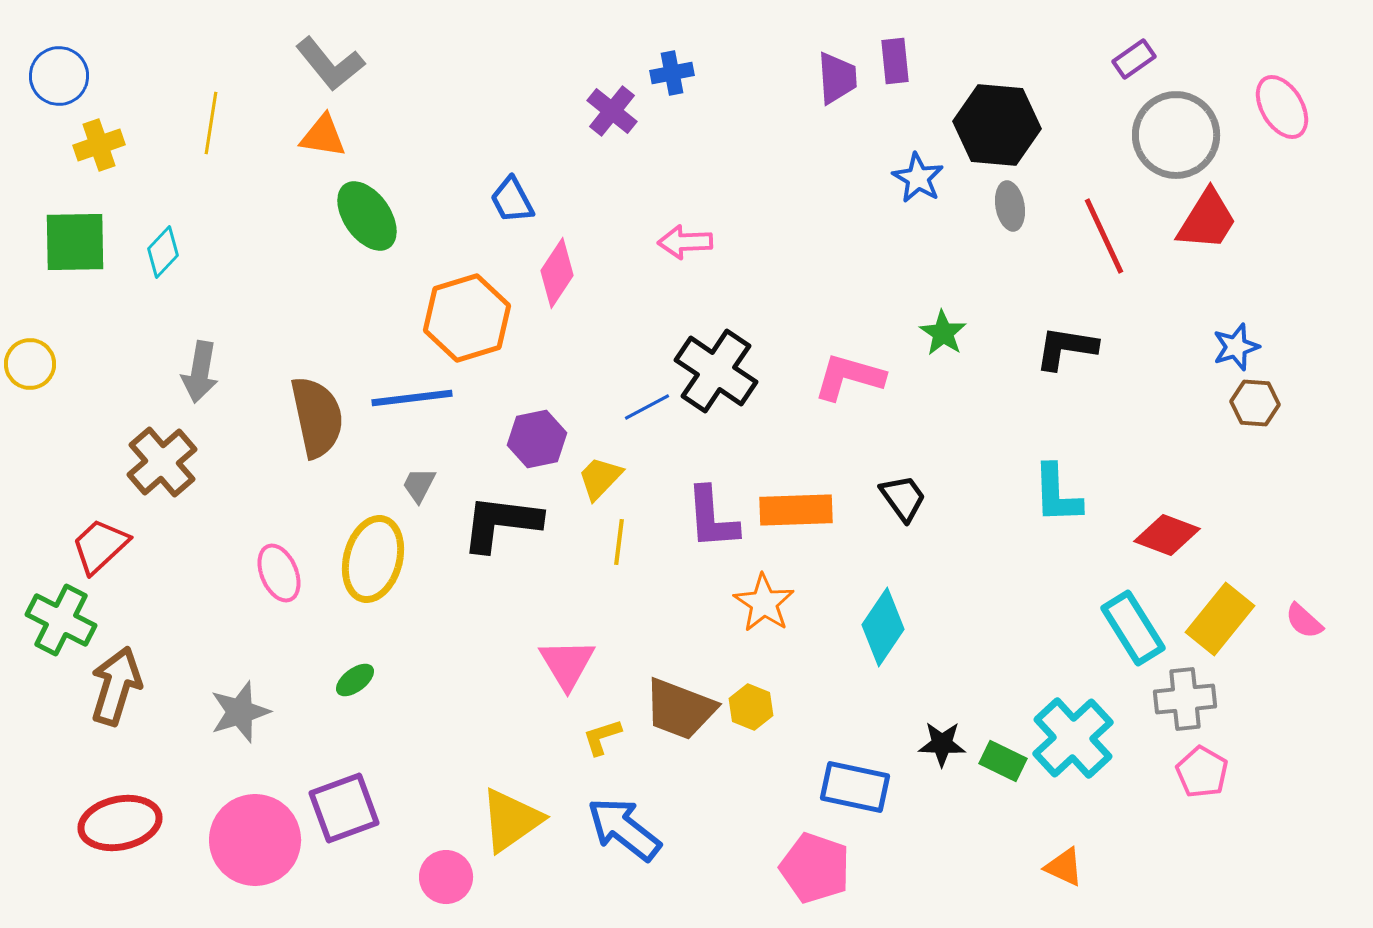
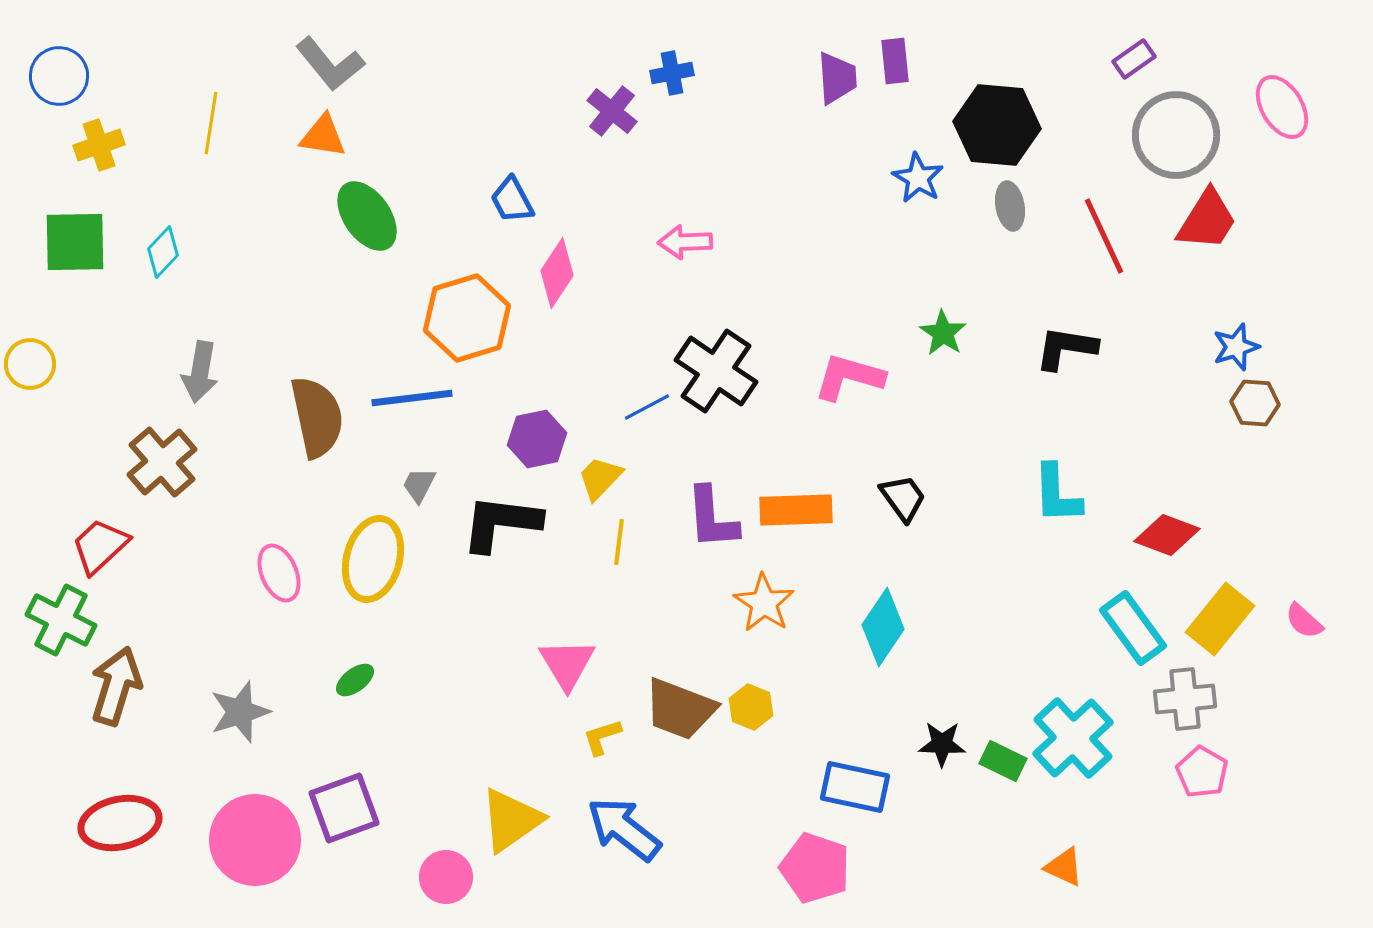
cyan rectangle at (1133, 628): rotated 4 degrees counterclockwise
